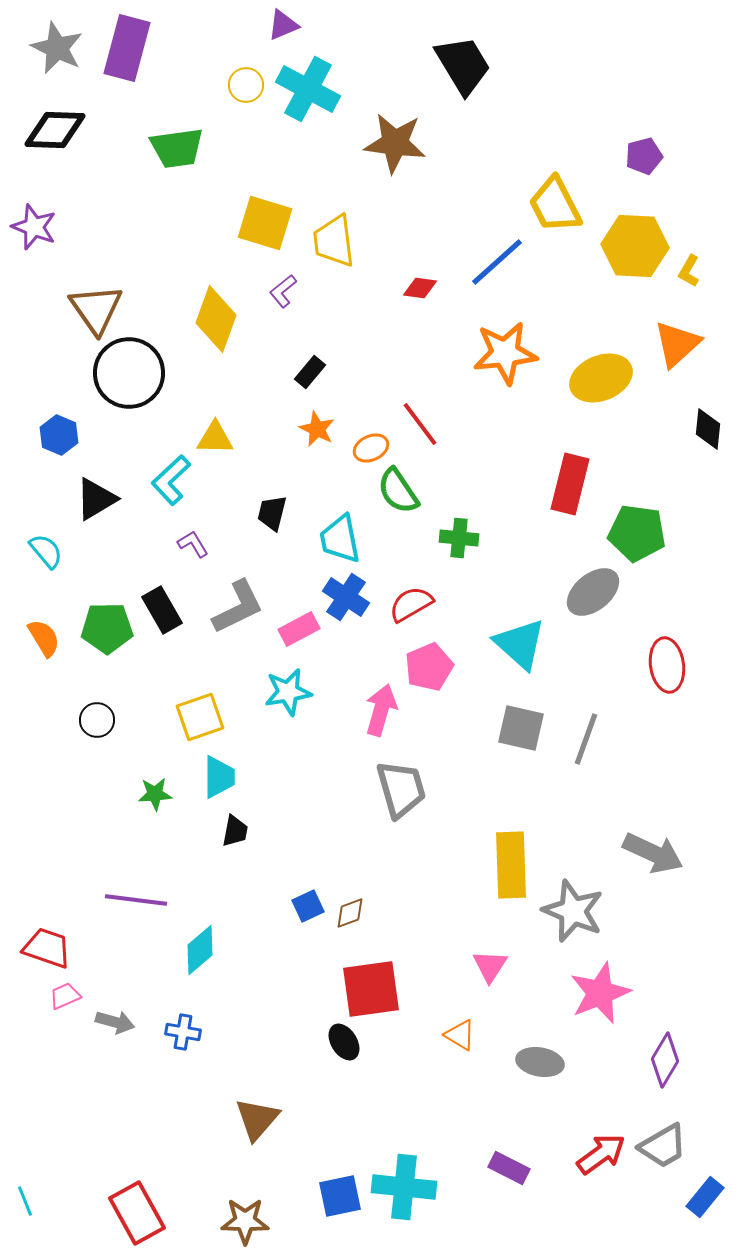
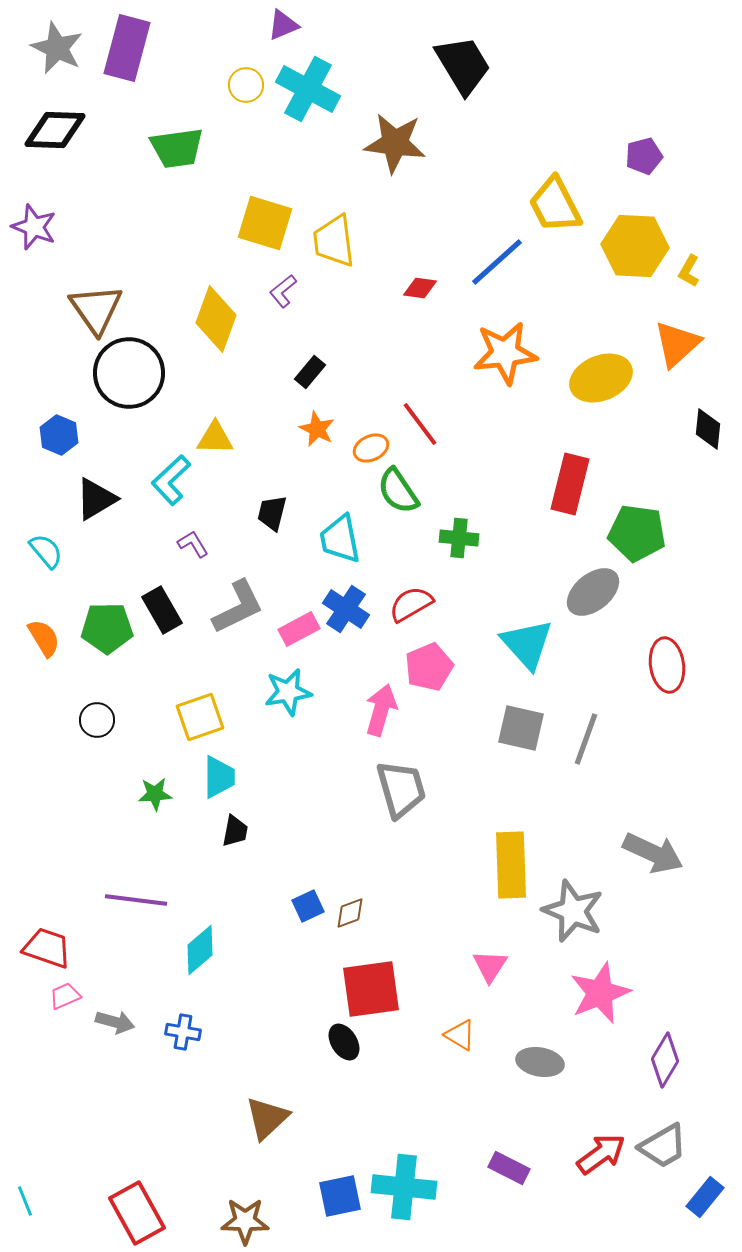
blue cross at (346, 597): moved 12 px down
cyan triangle at (520, 644): moved 7 px right; rotated 6 degrees clockwise
brown triangle at (257, 1119): moved 10 px right, 1 px up; rotated 6 degrees clockwise
